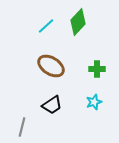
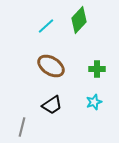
green diamond: moved 1 px right, 2 px up
